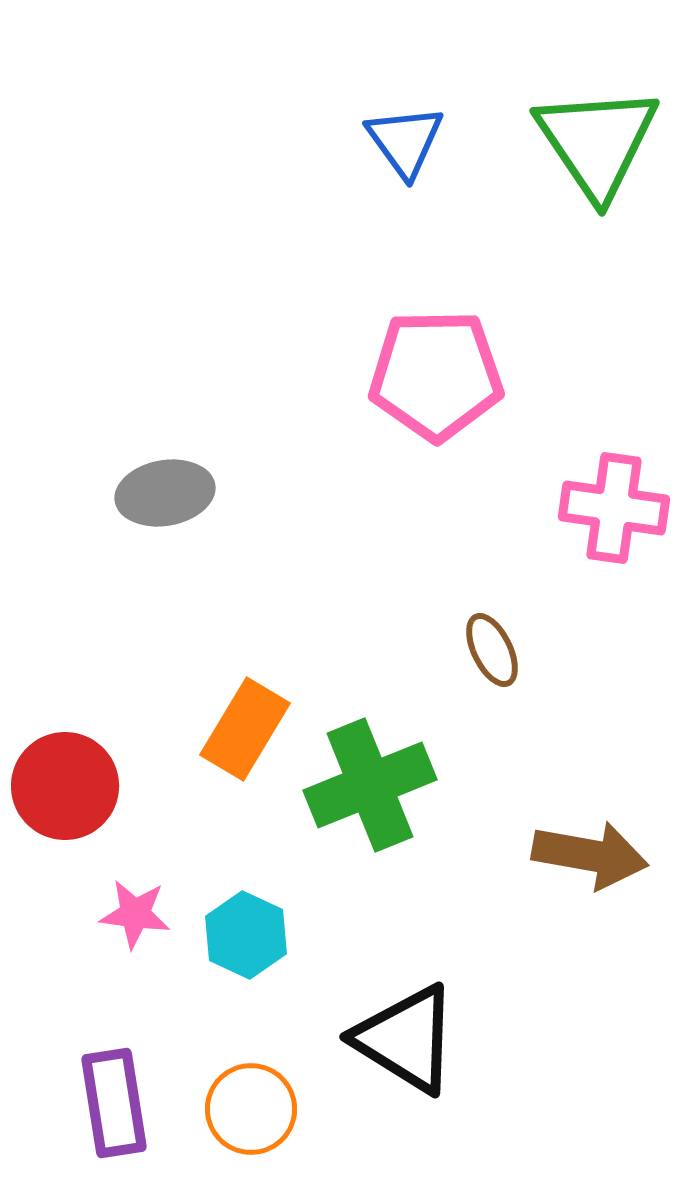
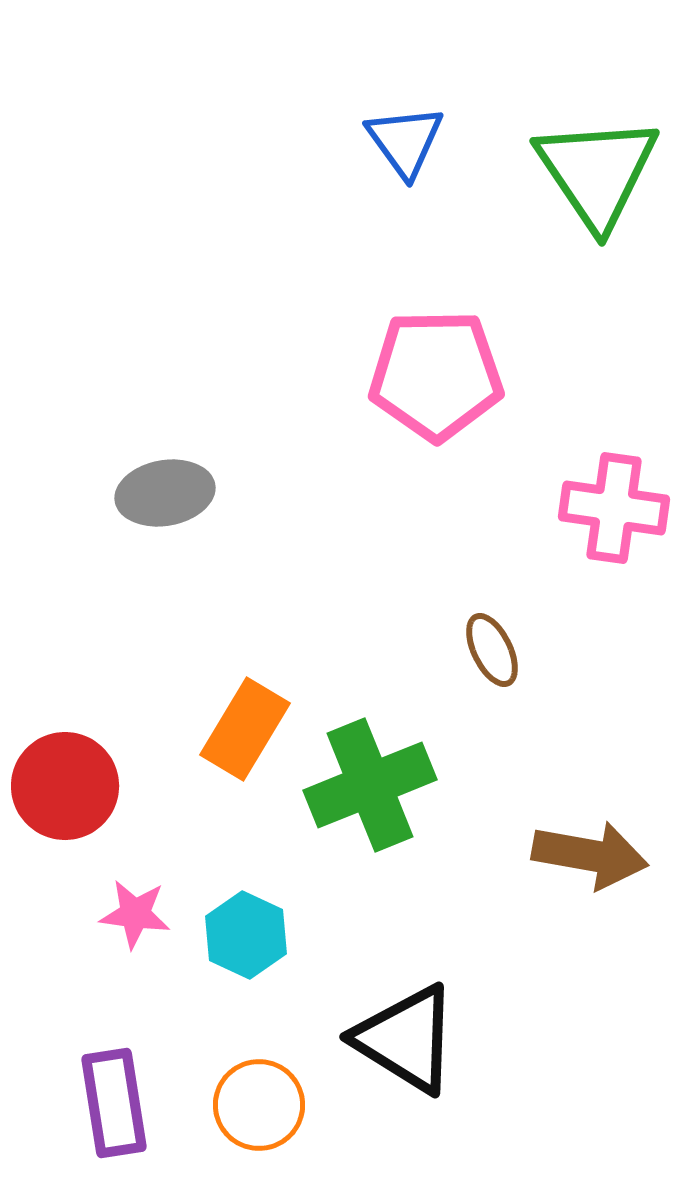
green triangle: moved 30 px down
orange circle: moved 8 px right, 4 px up
